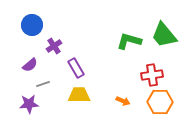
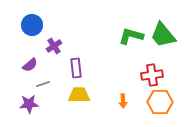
green trapezoid: moved 1 px left
green L-shape: moved 2 px right, 5 px up
purple rectangle: rotated 24 degrees clockwise
orange arrow: rotated 64 degrees clockwise
